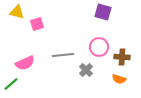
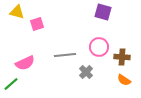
gray line: moved 2 px right
gray cross: moved 2 px down
orange semicircle: moved 5 px right, 1 px down; rotated 16 degrees clockwise
